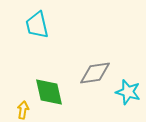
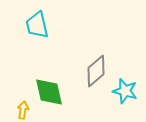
gray diamond: moved 1 px right, 2 px up; rotated 32 degrees counterclockwise
cyan star: moved 3 px left, 1 px up
